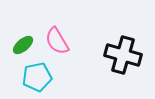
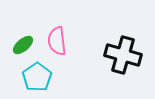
pink semicircle: rotated 24 degrees clockwise
cyan pentagon: rotated 24 degrees counterclockwise
